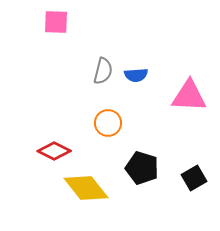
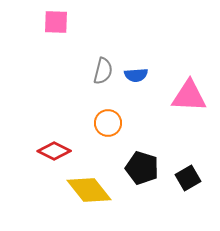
black square: moved 6 px left
yellow diamond: moved 3 px right, 2 px down
